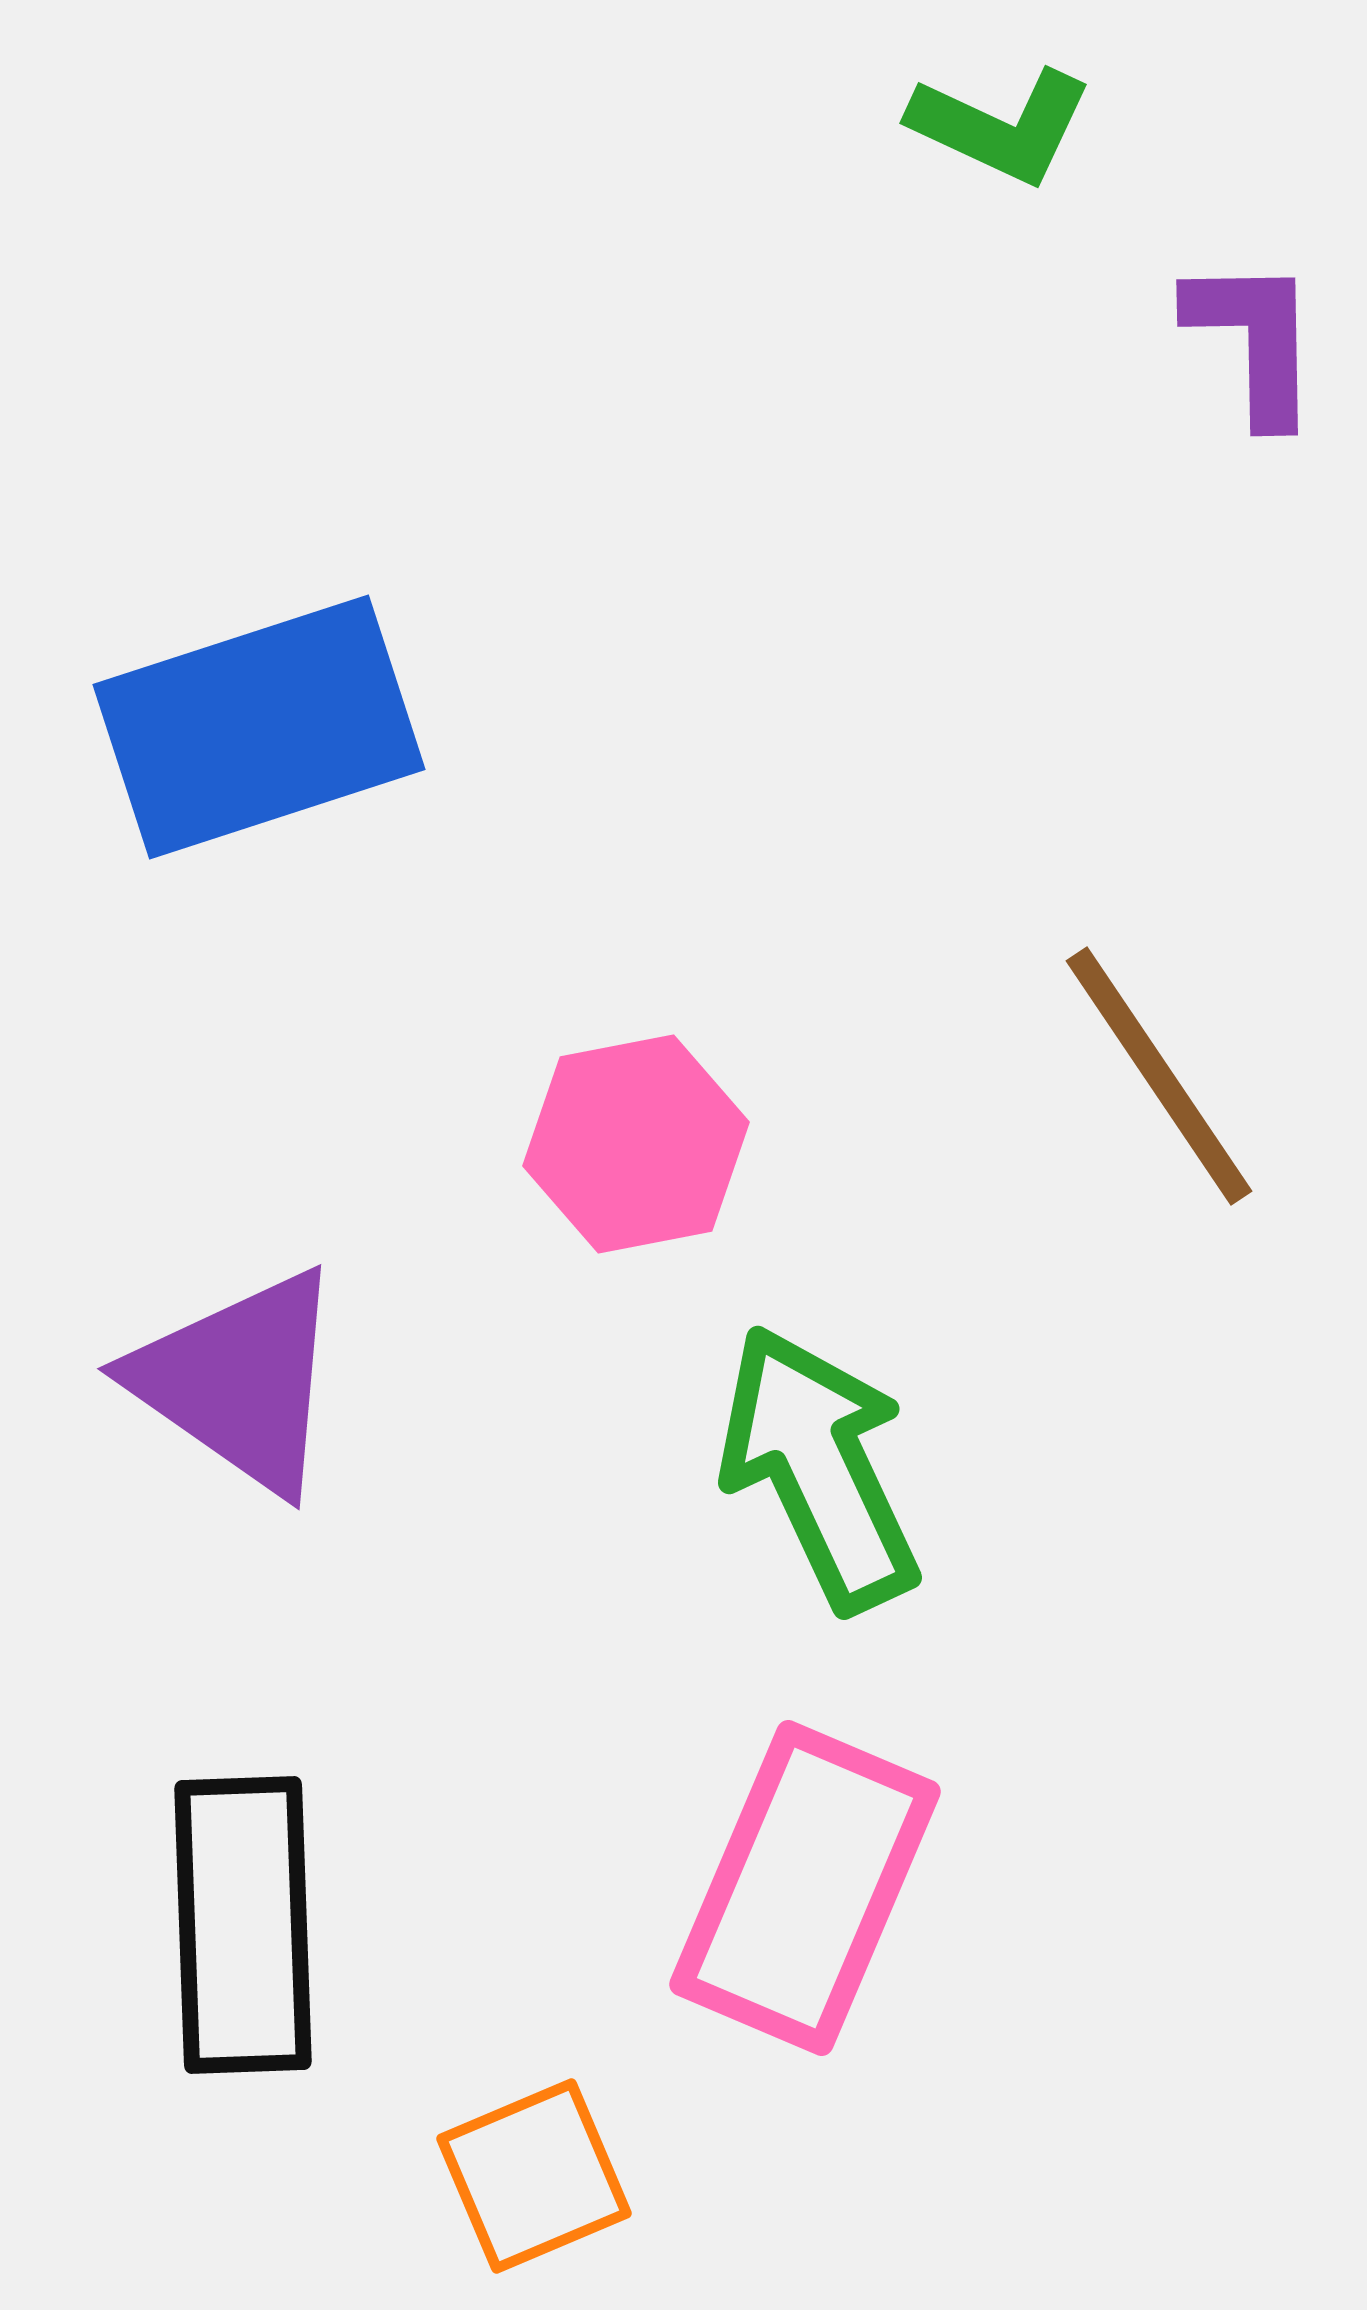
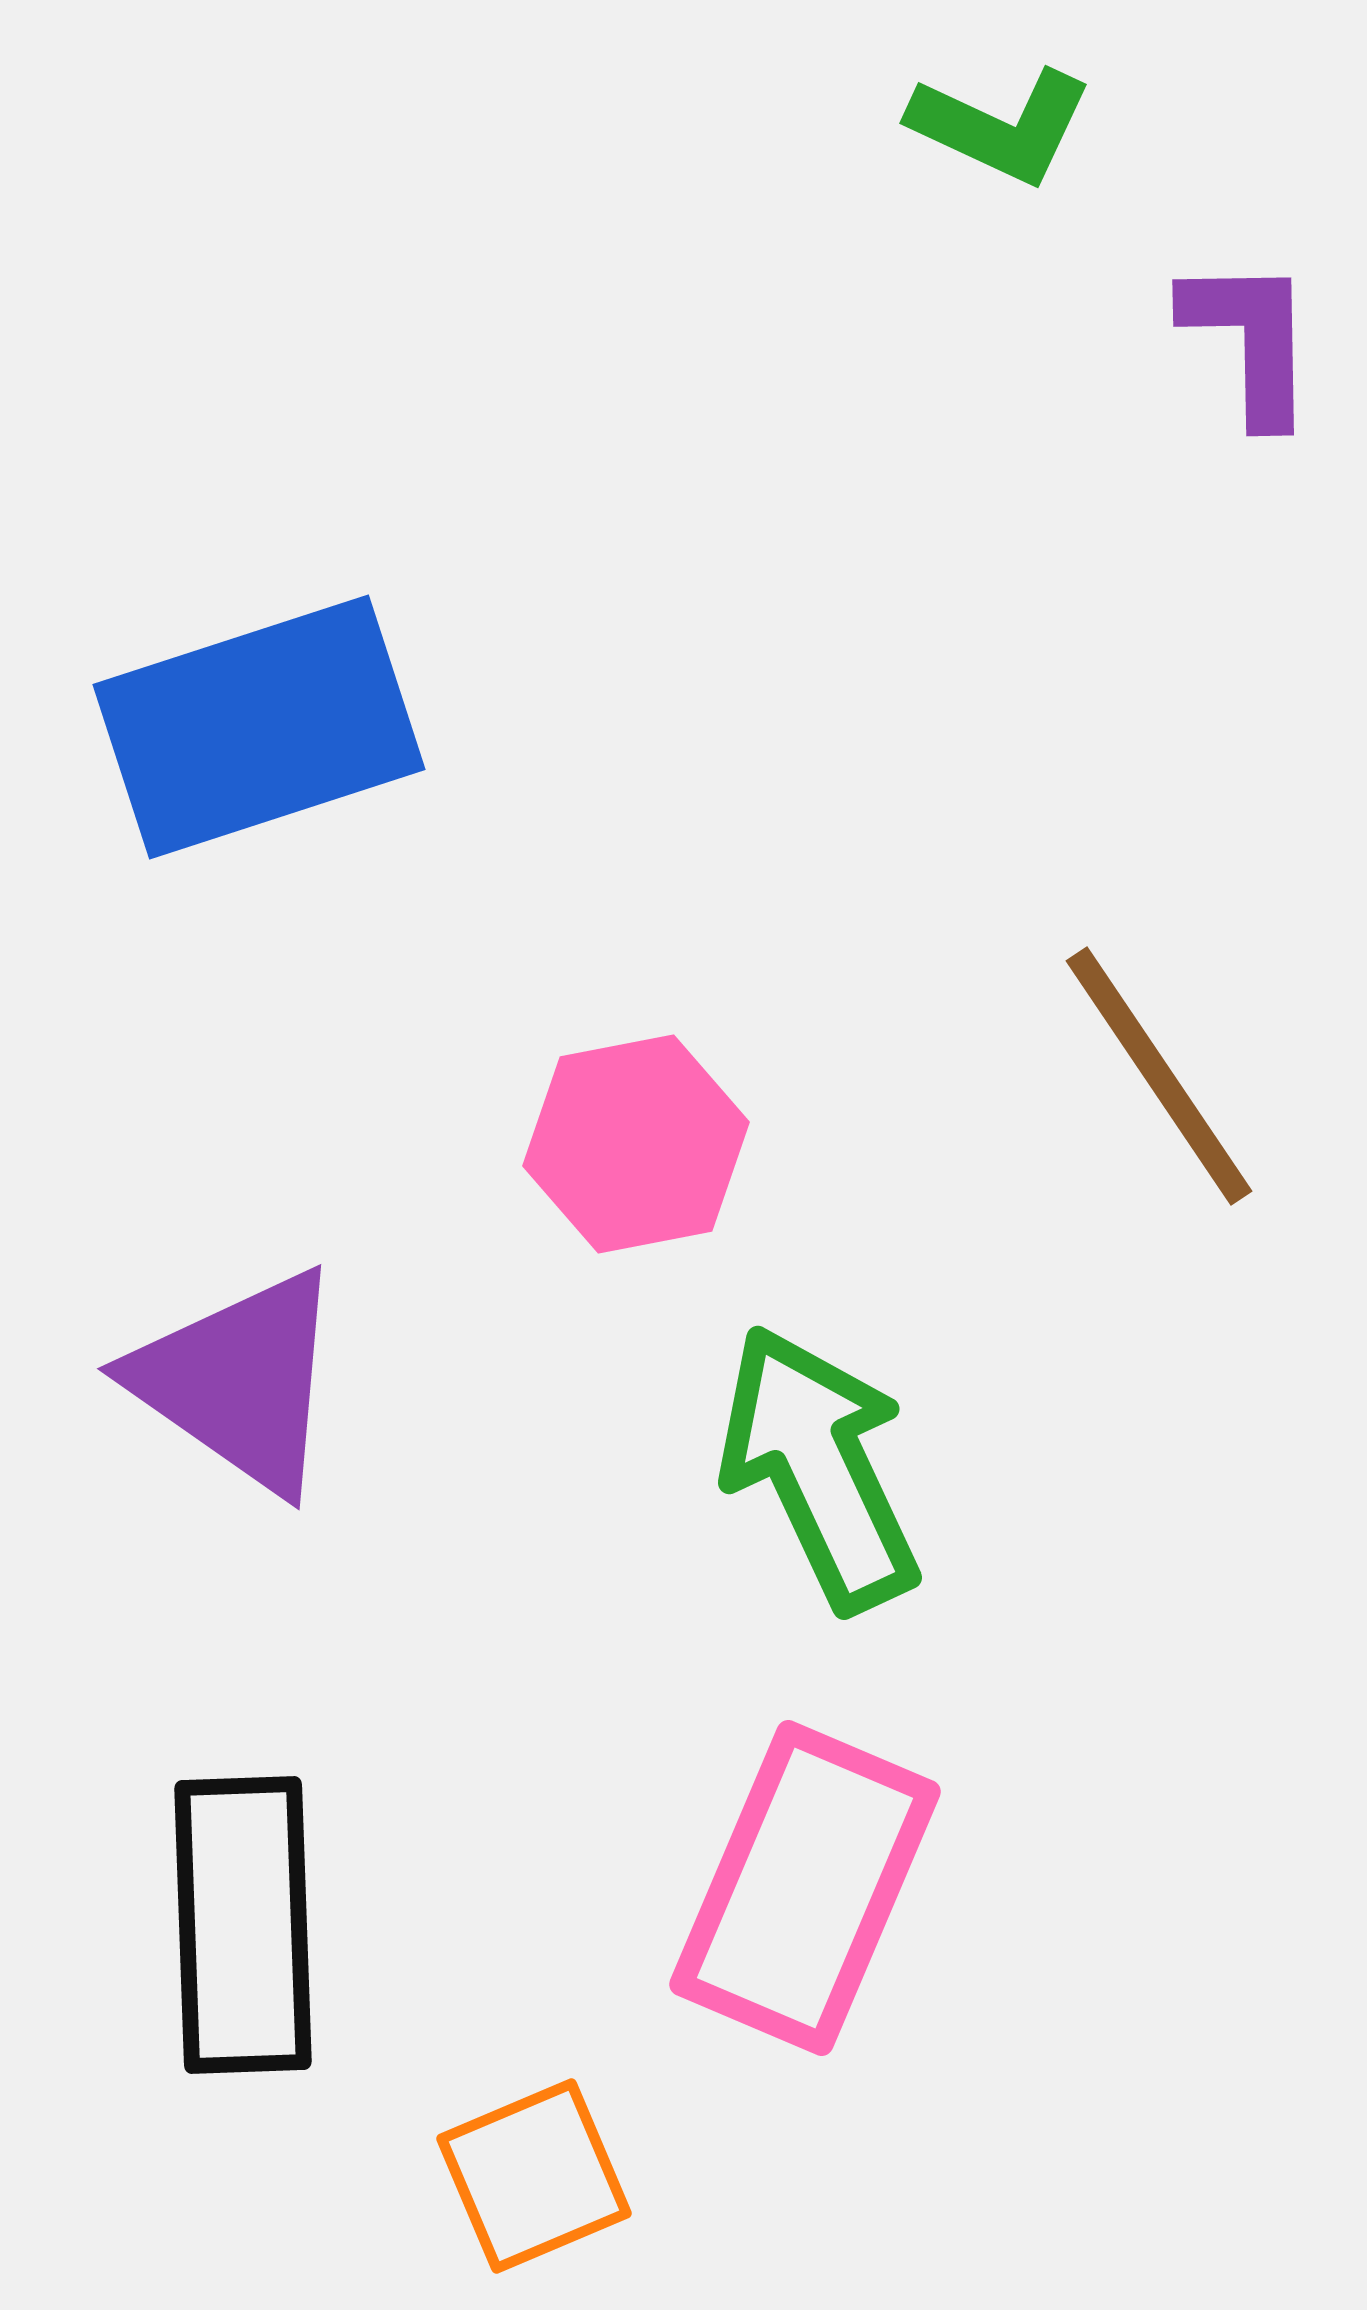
purple L-shape: moved 4 px left
